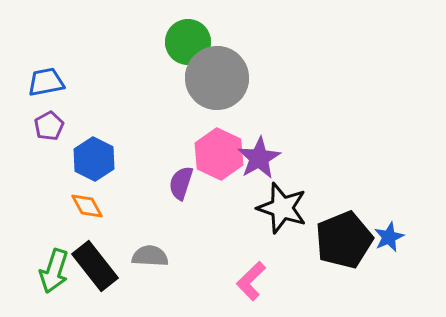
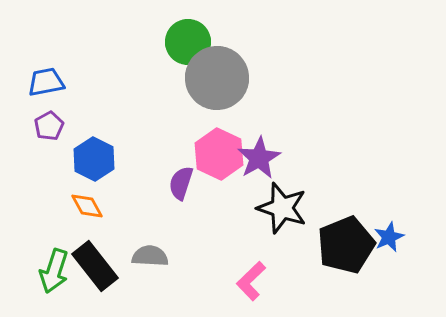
black pentagon: moved 2 px right, 5 px down
